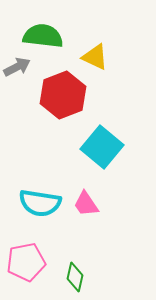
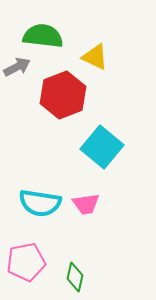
pink trapezoid: rotated 64 degrees counterclockwise
